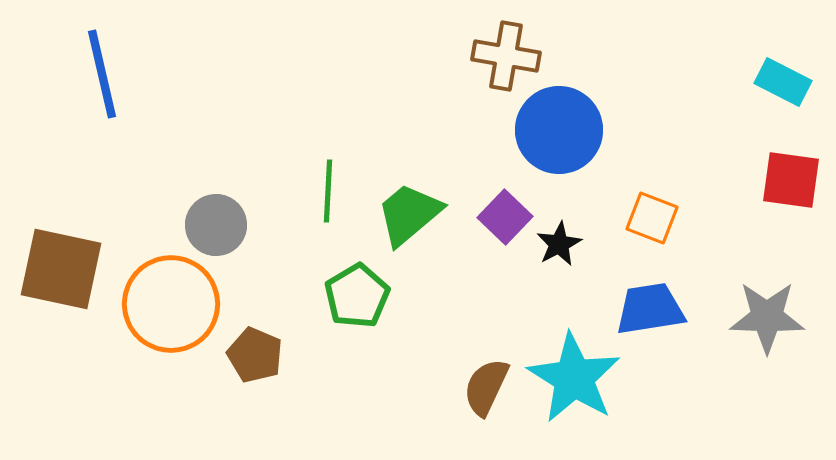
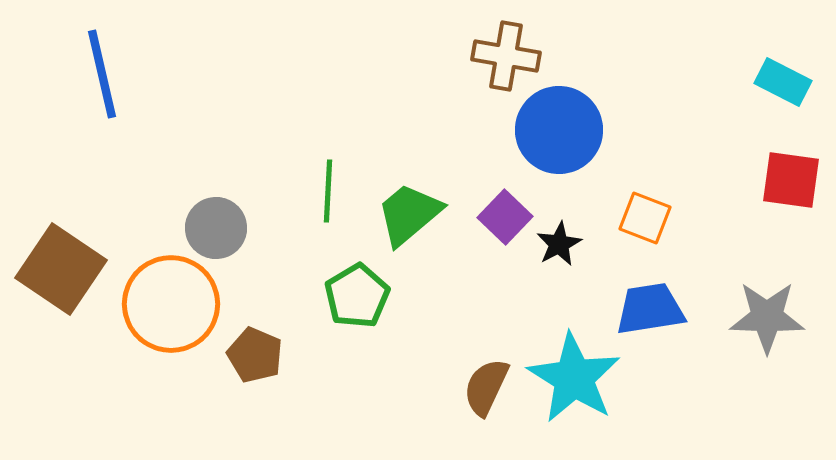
orange square: moved 7 px left
gray circle: moved 3 px down
brown square: rotated 22 degrees clockwise
